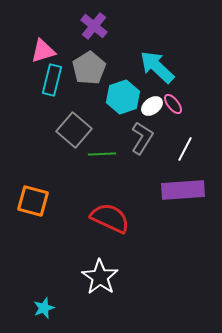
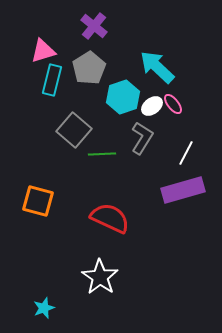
white line: moved 1 px right, 4 px down
purple rectangle: rotated 12 degrees counterclockwise
orange square: moved 5 px right
